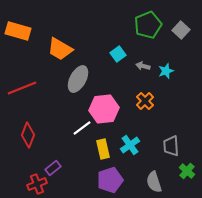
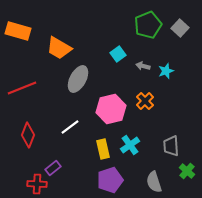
gray square: moved 1 px left, 2 px up
orange trapezoid: moved 1 px left, 1 px up
pink hexagon: moved 7 px right; rotated 8 degrees counterclockwise
white line: moved 12 px left, 1 px up
red cross: rotated 24 degrees clockwise
